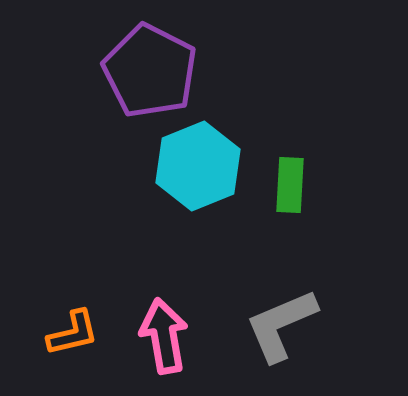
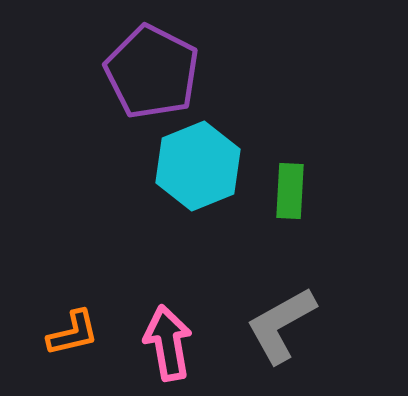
purple pentagon: moved 2 px right, 1 px down
green rectangle: moved 6 px down
gray L-shape: rotated 6 degrees counterclockwise
pink arrow: moved 4 px right, 7 px down
